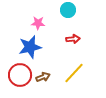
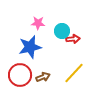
cyan circle: moved 6 px left, 21 px down
